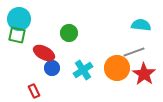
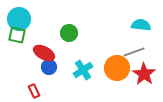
blue circle: moved 3 px left, 1 px up
